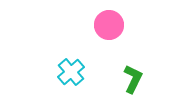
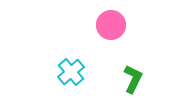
pink circle: moved 2 px right
